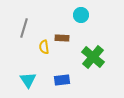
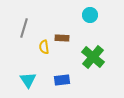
cyan circle: moved 9 px right
